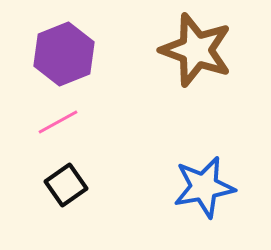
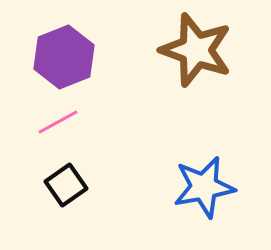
purple hexagon: moved 3 px down
